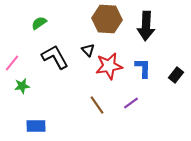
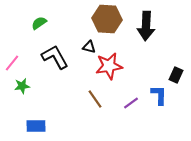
black triangle: moved 1 px right, 3 px up; rotated 32 degrees counterclockwise
blue L-shape: moved 16 px right, 27 px down
black rectangle: rotated 14 degrees counterclockwise
brown line: moved 2 px left, 6 px up
